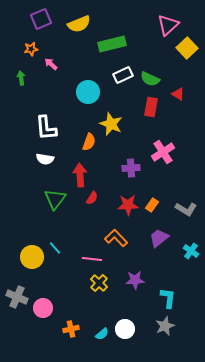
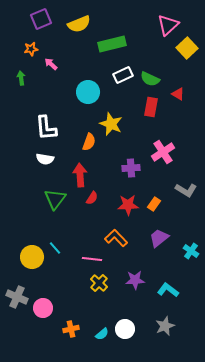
orange rectangle: moved 2 px right, 1 px up
gray L-shape: moved 19 px up
cyan L-shape: moved 8 px up; rotated 60 degrees counterclockwise
